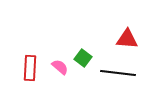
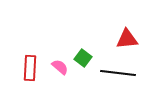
red triangle: rotated 10 degrees counterclockwise
